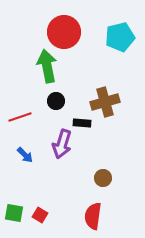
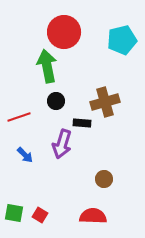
cyan pentagon: moved 2 px right, 3 px down
red line: moved 1 px left
brown circle: moved 1 px right, 1 px down
red semicircle: rotated 84 degrees clockwise
